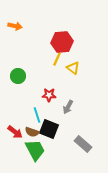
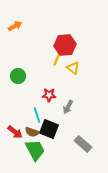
orange arrow: rotated 40 degrees counterclockwise
red hexagon: moved 3 px right, 3 px down
